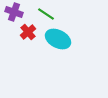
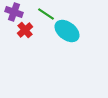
red cross: moved 3 px left, 2 px up
cyan ellipse: moved 9 px right, 8 px up; rotated 10 degrees clockwise
